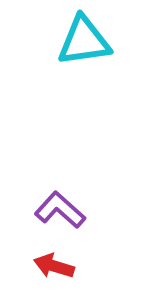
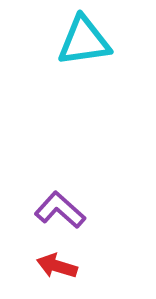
red arrow: moved 3 px right
